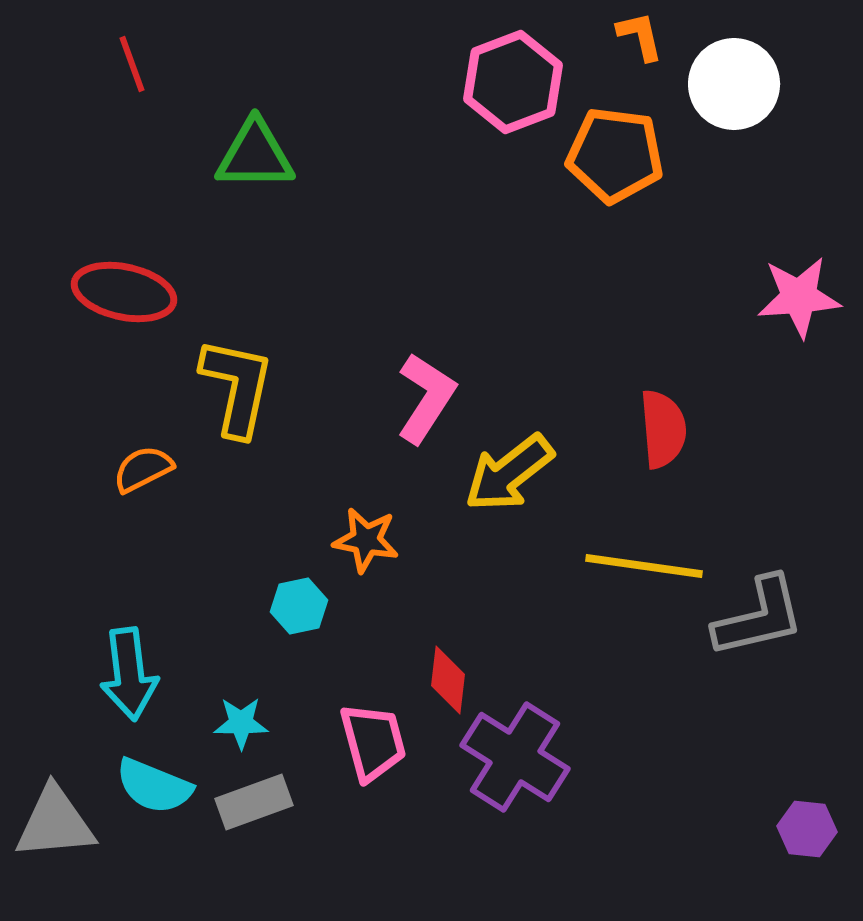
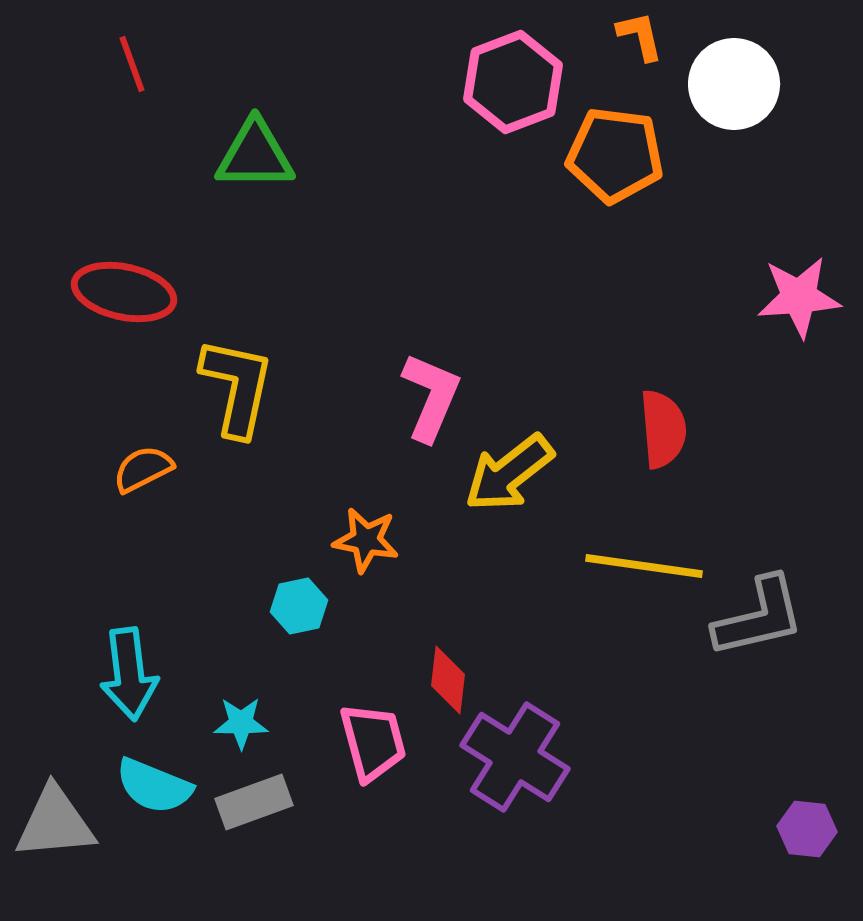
pink L-shape: moved 5 px right, 1 px up; rotated 10 degrees counterclockwise
